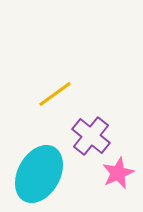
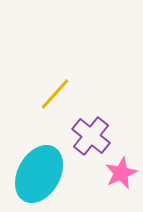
yellow line: rotated 12 degrees counterclockwise
pink star: moved 3 px right
